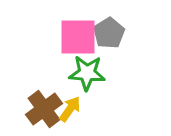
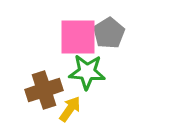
green star: moved 1 px up
brown cross: moved 19 px up; rotated 18 degrees clockwise
